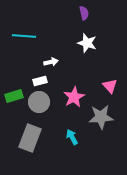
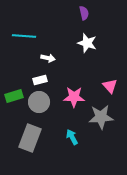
white arrow: moved 3 px left, 4 px up; rotated 24 degrees clockwise
white rectangle: moved 1 px up
pink star: rotated 30 degrees clockwise
